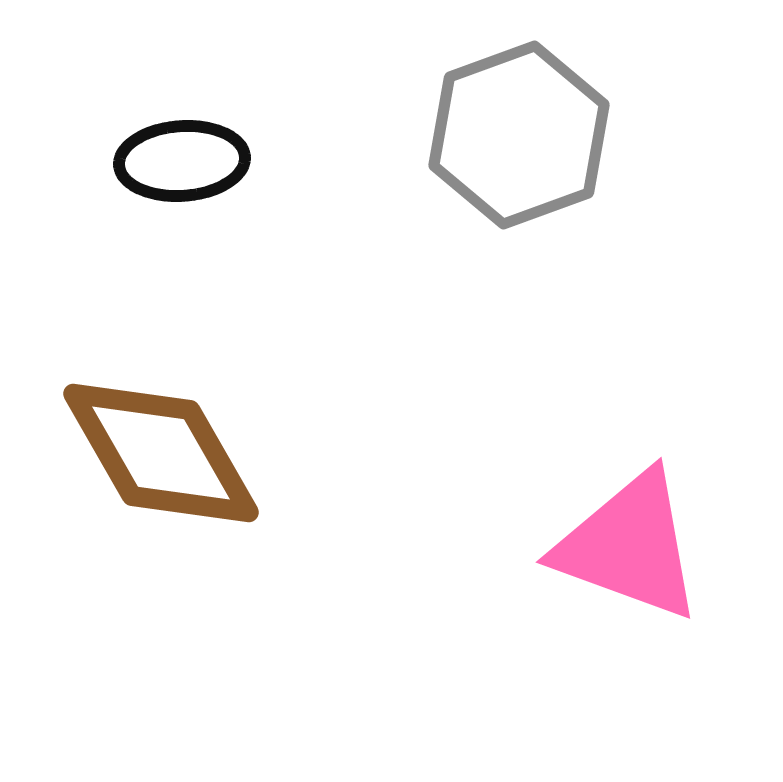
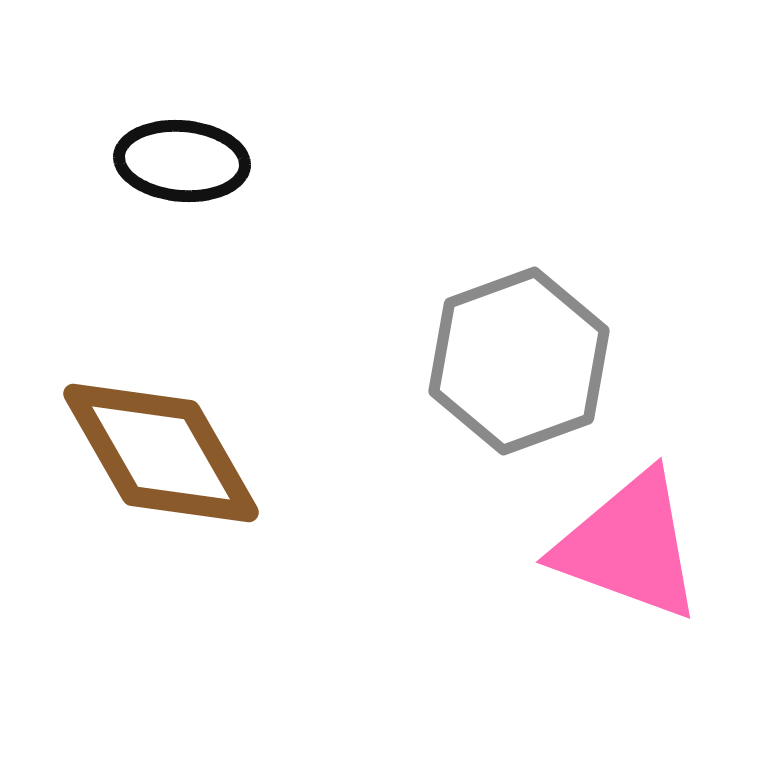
gray hexagon: moved 226 px down
black ellipse: rotated 9 degrees clockwise
